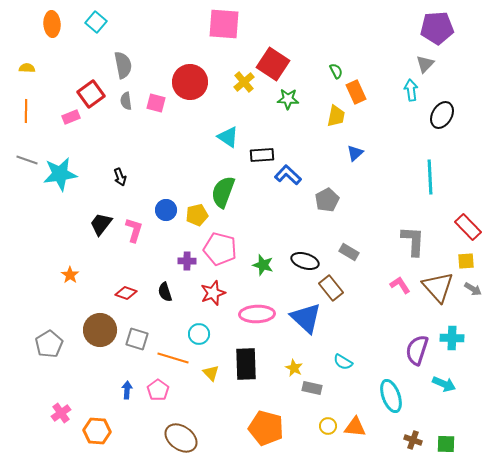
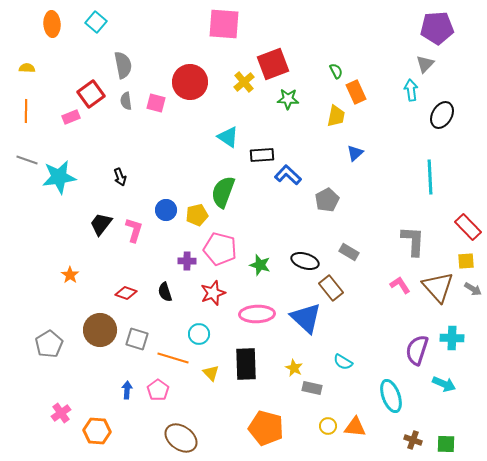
red square at (273, 64): rotated 36 degrees clockwise
cyan star at (60, 174): moved 1 px left, 3 px down
green star at (263, 265): moved 3 px left
